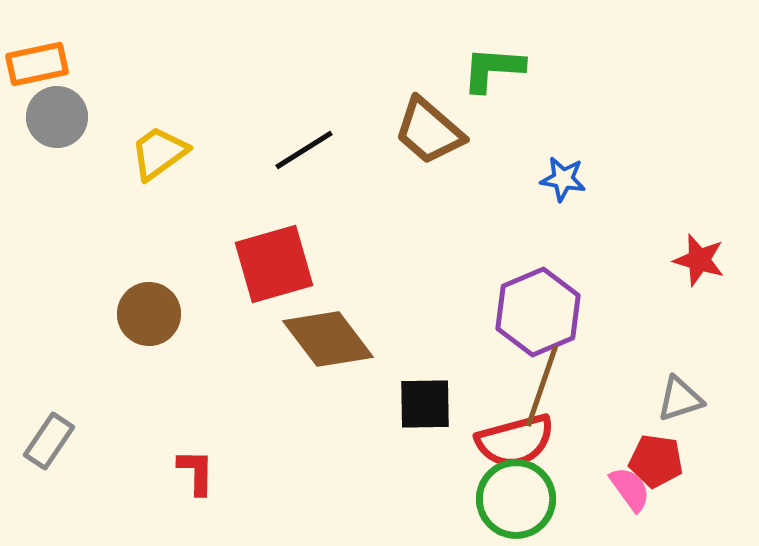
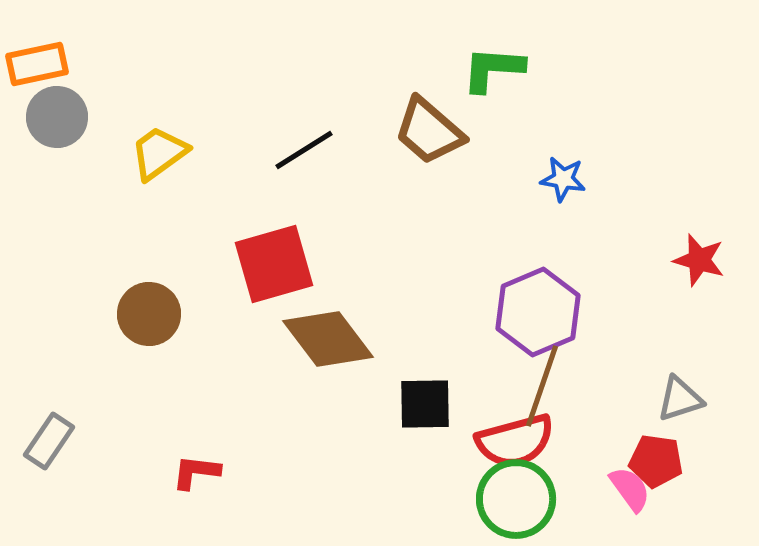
red L-shape: rotated 84 degrees counterclockwise
